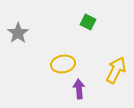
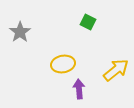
gray star: moved 2 px right, 1 px up
yellow arrow: rotated 24 degrees clockwise
